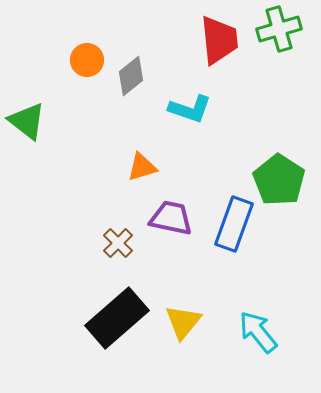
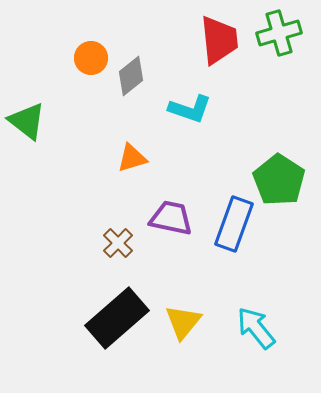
green cross: moved 4 px down
orange circle: moved 4 px right, 2 px up
orange triangle: moved 10 px left, 9 px up
cyan arrow: moved 2 px left, 4 px up
